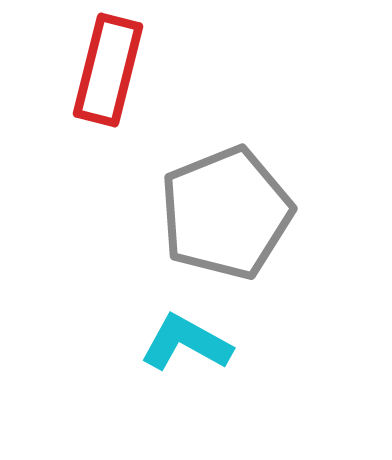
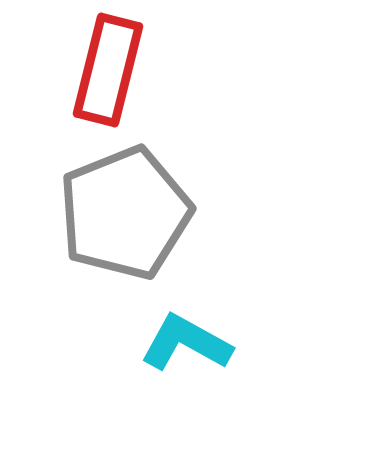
gray pentagon: moved 101 px left
